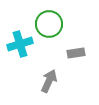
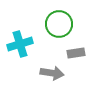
green circle: moved 10 px right
gray arrow: moved 3 px right, 8 px up; rotated 75 degrees clockwise
